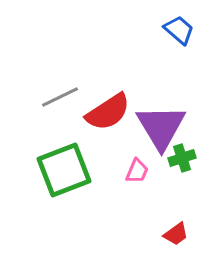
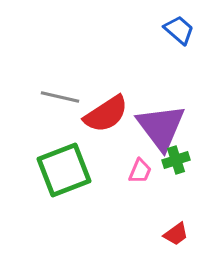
gray line: rotated 39 degrees clockwise
red semicircle: moved 2 px left, 2 px down
purple triangle: rotated 6 degrees counterclockwise
green cross: moved 6 px left, 2 px down
pink trapezoid: moved 3 px right
